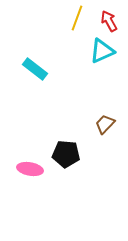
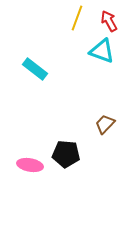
cyan triangle: rotated 44 degrees clockwise
pink ellipse: moved 4 px up
